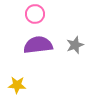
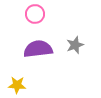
purple semicircle: moved 4 px down
